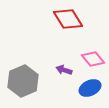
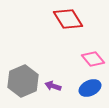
purple arrow: moved 11 px left, 16 px down
